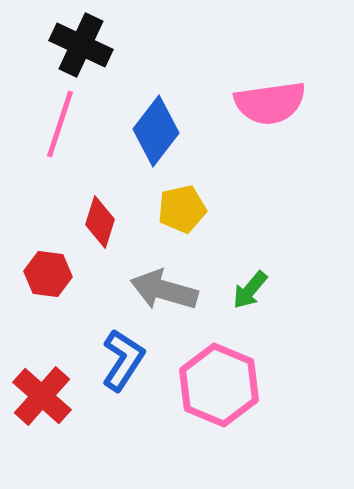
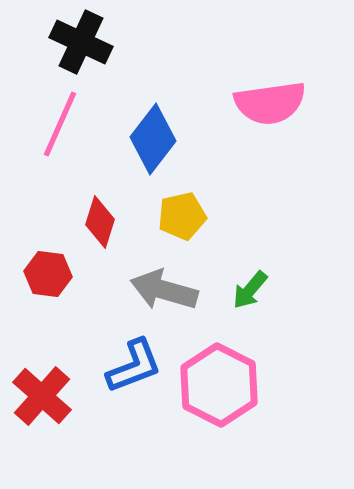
black cross: moved 3 px up
pink line: rotated 6 degrees clockwise
blue diamond: moved 3 px left, 8 px down
yellow pentagon: moved 7 px down
blue L-shape: moved 11 px right, 6 px down; rotated 36 degrees clockwise
pink hexagon: rotated 4 degrees clockwise
